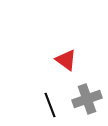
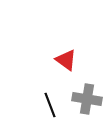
gray cross: rotated 28 degrees clockwise
